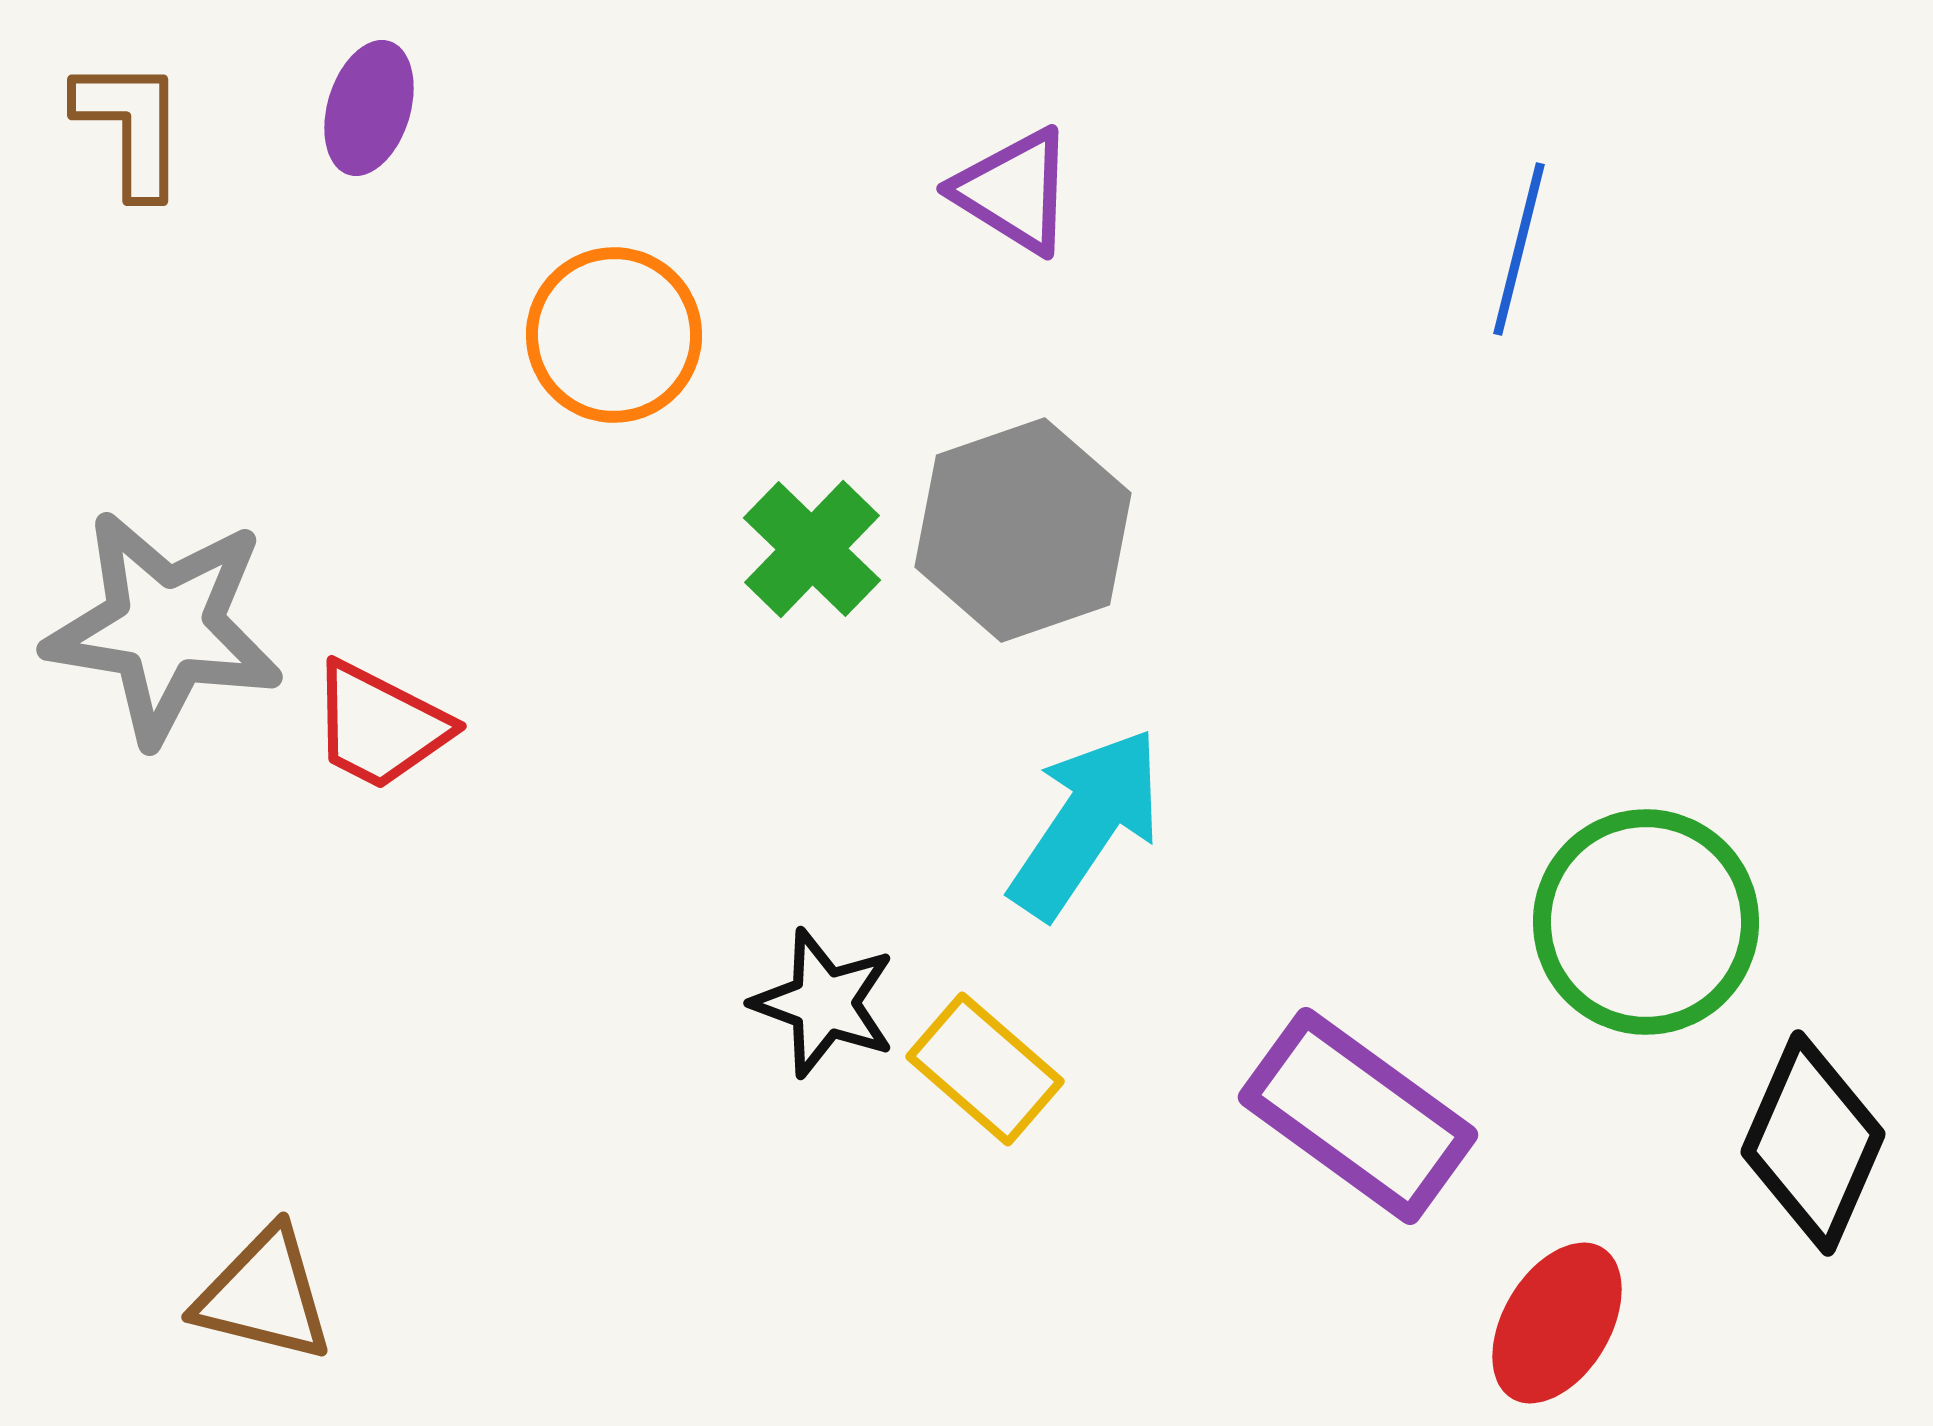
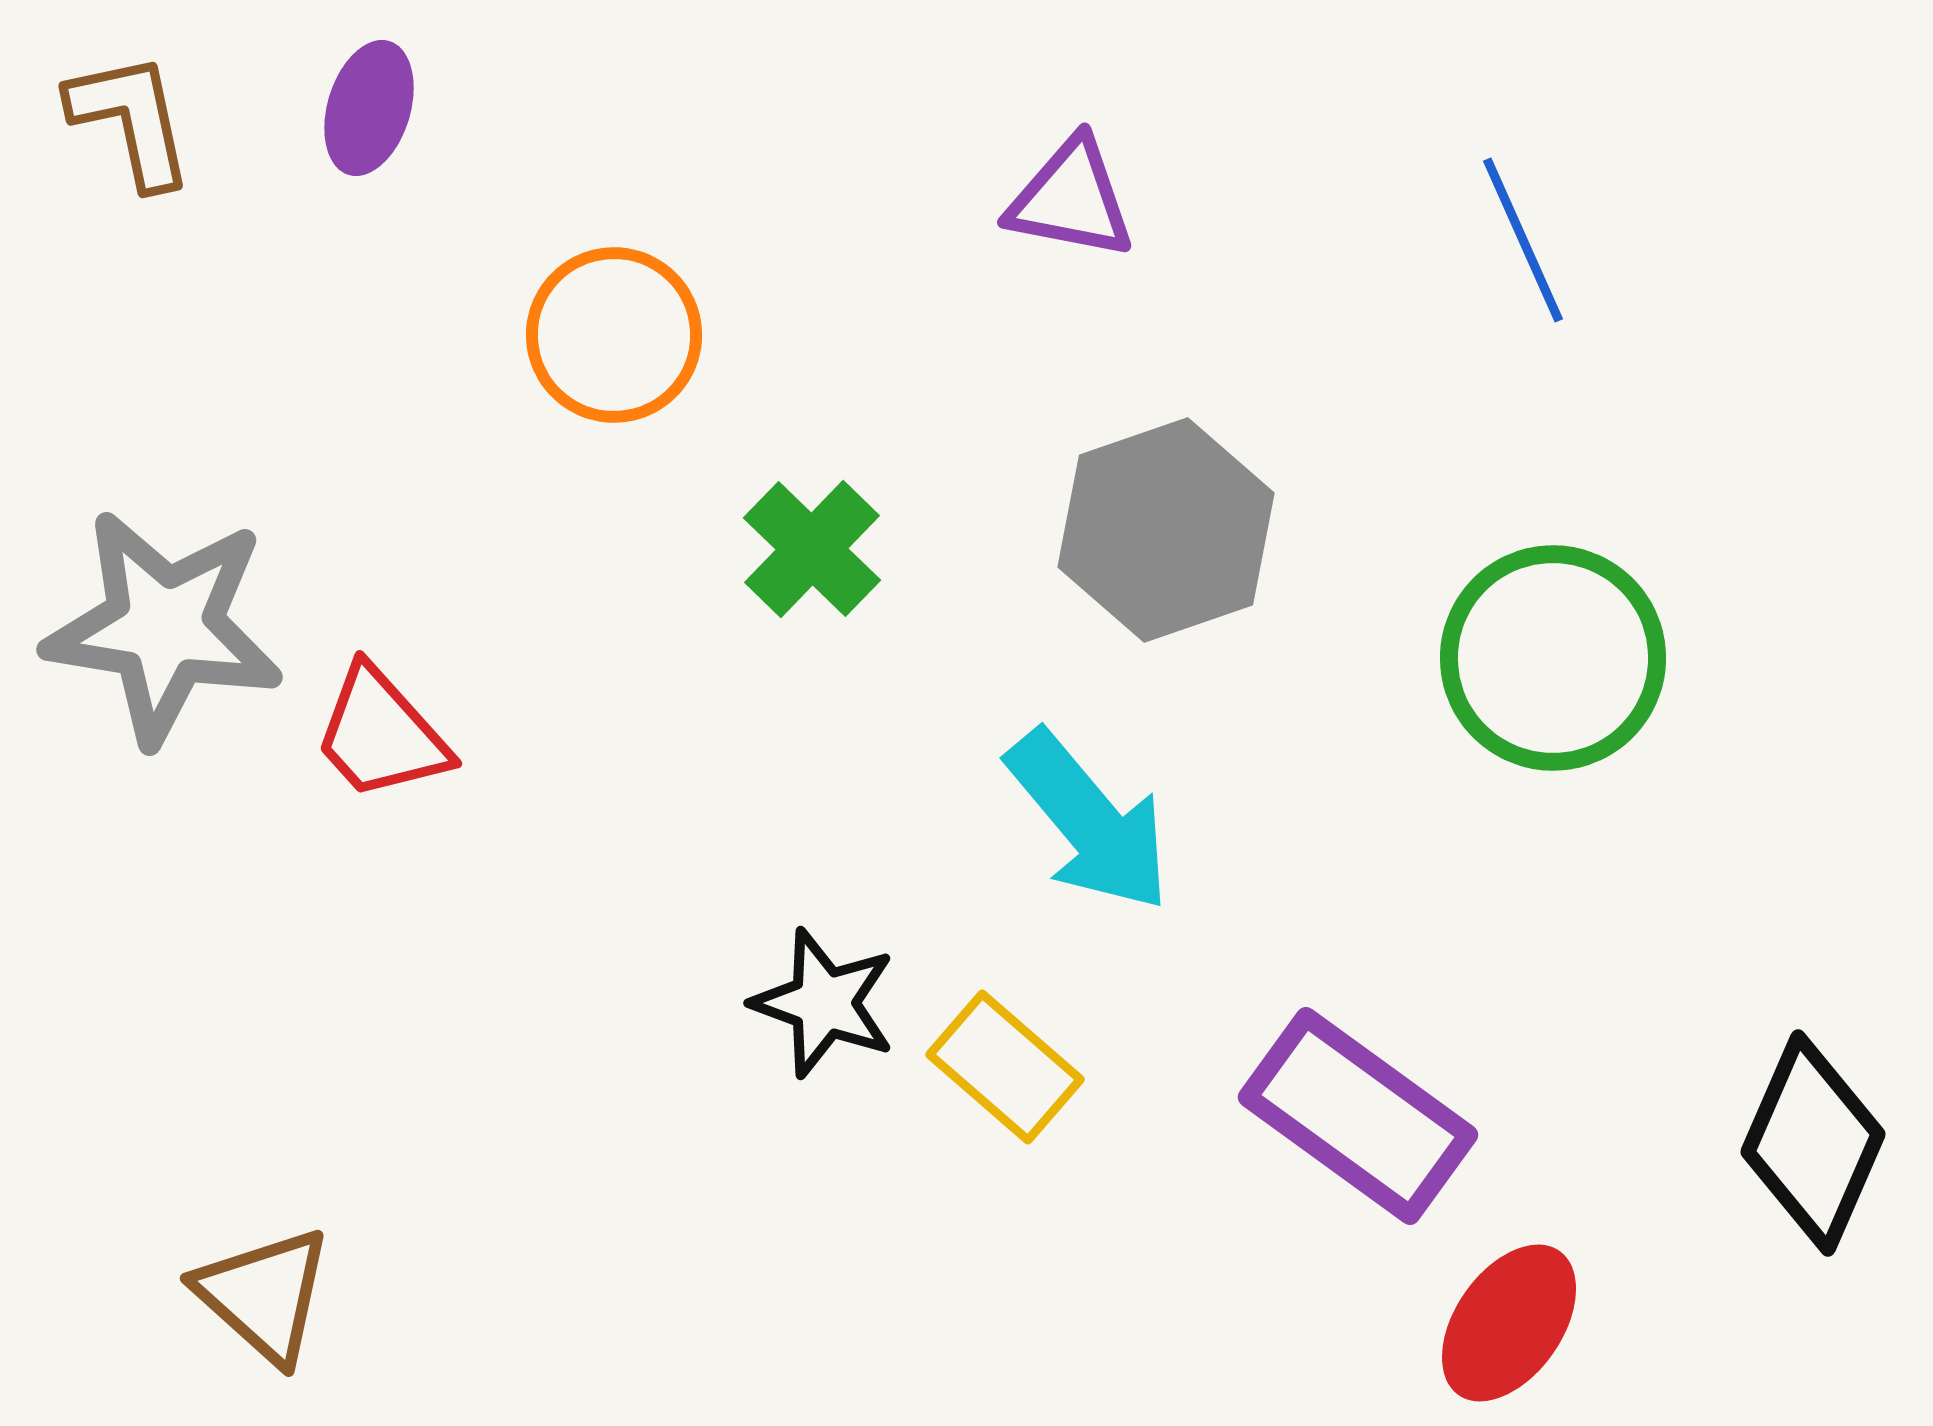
brown L-shape: moved 7 px up; rotated 12 degrees counterclockwise
purple triangle: moved 57 px right, 8 px down; rotated 21 degrees counterclockwise
blue line: moved 4 px right, 9 px up; rotated 38 degrees counterclockwise
gray hexagon: moved 143 px right
red trapezoid: moved 1 px right, 8 px down; rotated 21 degrees clockwise
cyan arrow: moved 3 px right, 2 px up; rotated 106 degrees clockwise
green circle: moved 93 px left, 264 px up
yellow rectangle: moved 20 px right, 2 px up
brown triangle: rotated 28 degrees clockwise
red ellipse: moved 48 px left; rotated 4 degrees clockwise
